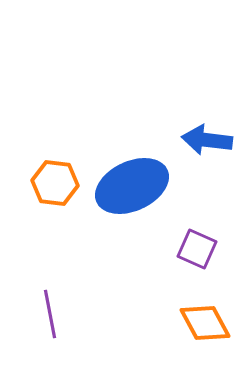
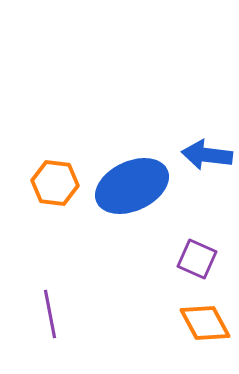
blue arrow: moved 15 px down
purple square: moved 10 px down
